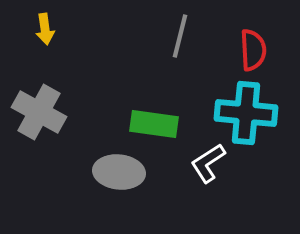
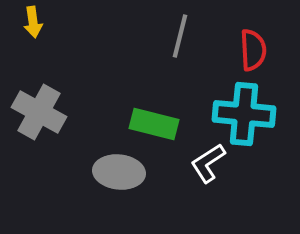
yellow arrow: moved 12 px left, 7 px up
cyan cross: moved 2 px left, 1 px down
green rectangle: rotated 6 degrees clockwise
